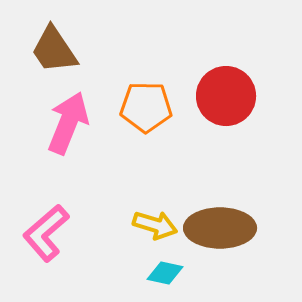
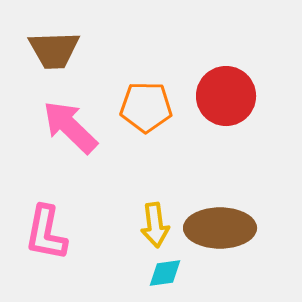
brown trapezoid: rotated 58 degrees counterclockwise
pink arrow: moved 2 px right, 4 px down; rotated 68 degrees counterclockwise
yellow arrow: rotated 66 degrees clockwise
pink L-shape: rotated 38 degrees counterclockwise
cyan diamond: rotated 21 degrees counterclockwise
